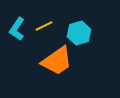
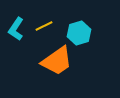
cyan L-shape: moved 1 px left
